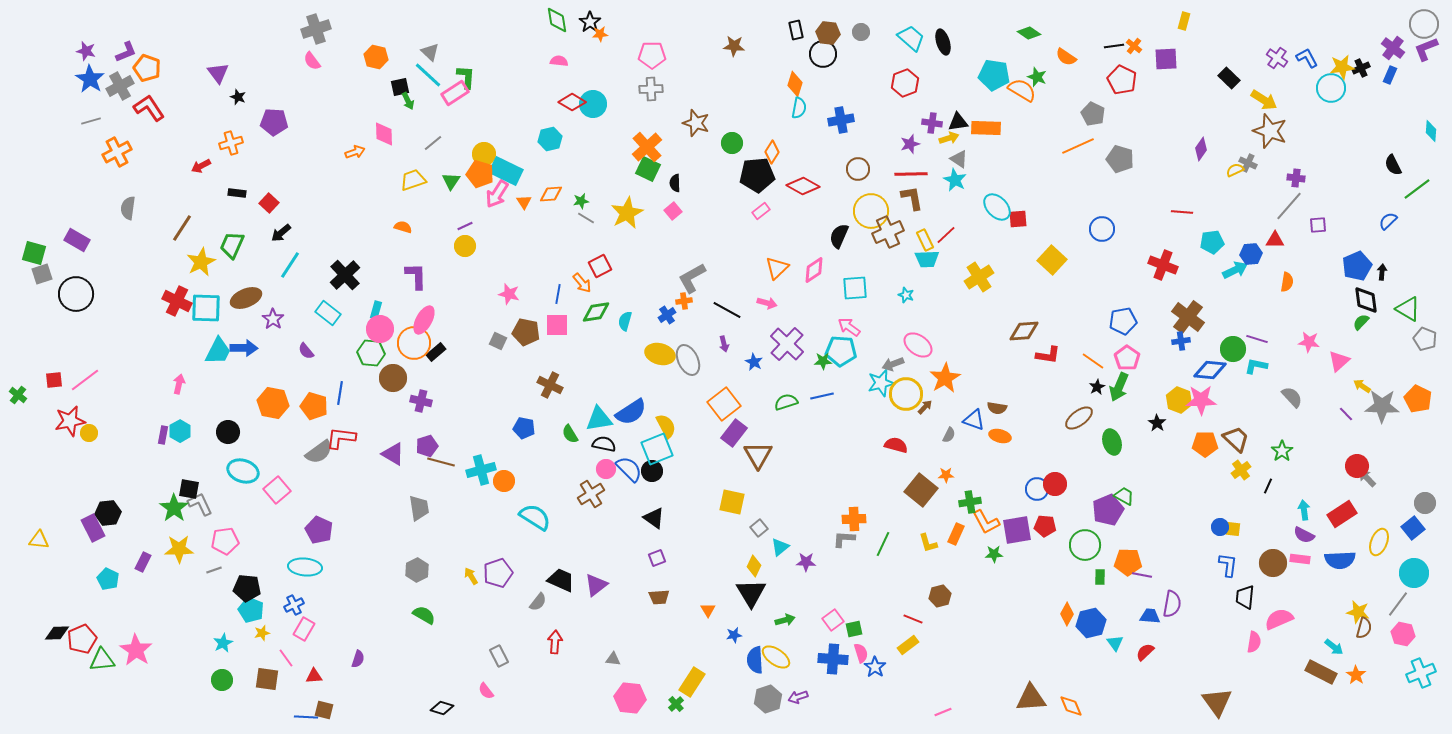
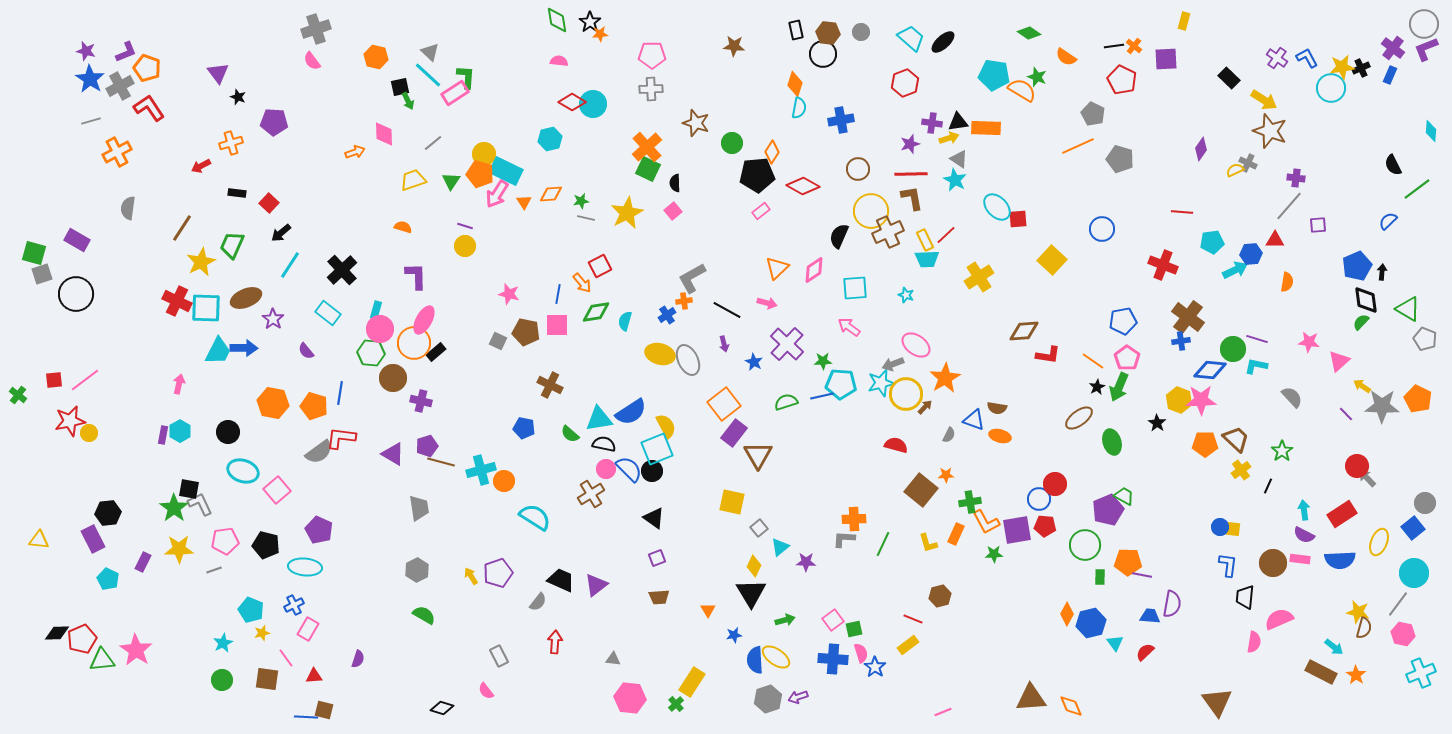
black ellipse at (943, 42): rotated 65 degrees clockwise
gray line at (586, 218): rotated 18 degrees counterclockwise
purple line at (465, 226): rotated 42 degrees clockwise
black cross at (345, 275): moved 3 px left, 5 px up
pink ellipse at (918, 345): moved 2 px left
cyan pentagon at (841, 351): moved 33 px down
green semicircle at (570, 434): rotated 18 degrees counterclockwise
blue circle at (1037, 489): moved 2 px right, 10 px down
purple rectangle at (93, 528): moved 11 px down
black pentagon at (247, 588): moved 19 px right, 43 px up; rotated 8 degrees clockwise
pink rectangle at (304, 629): moved 4 px right
